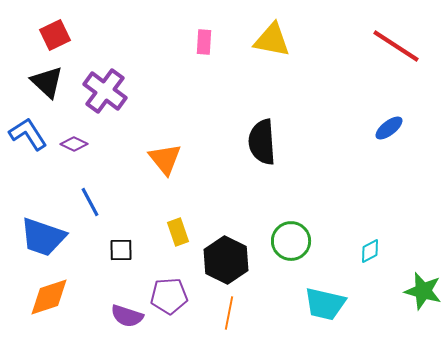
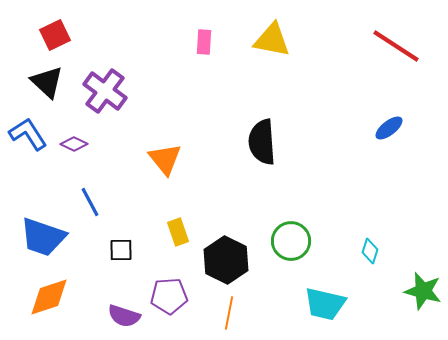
cyan diamond: rotated 45 degrees counterclockwise
purple semicircle: moved 3 px left
